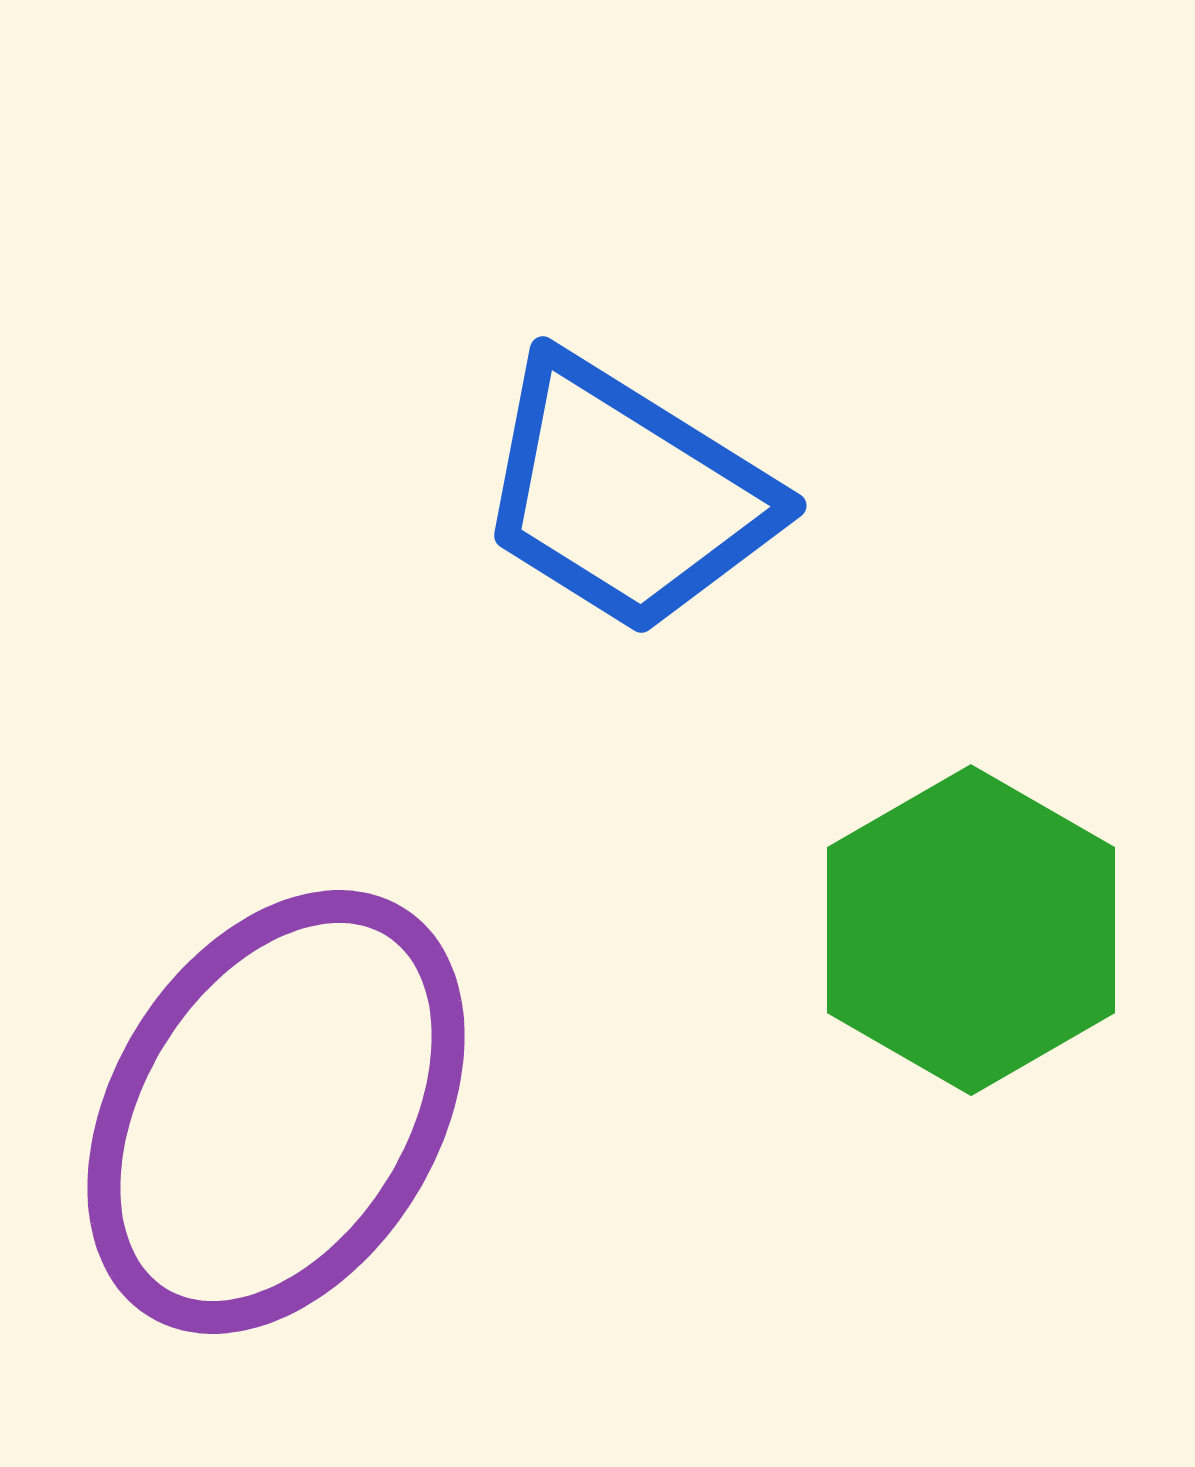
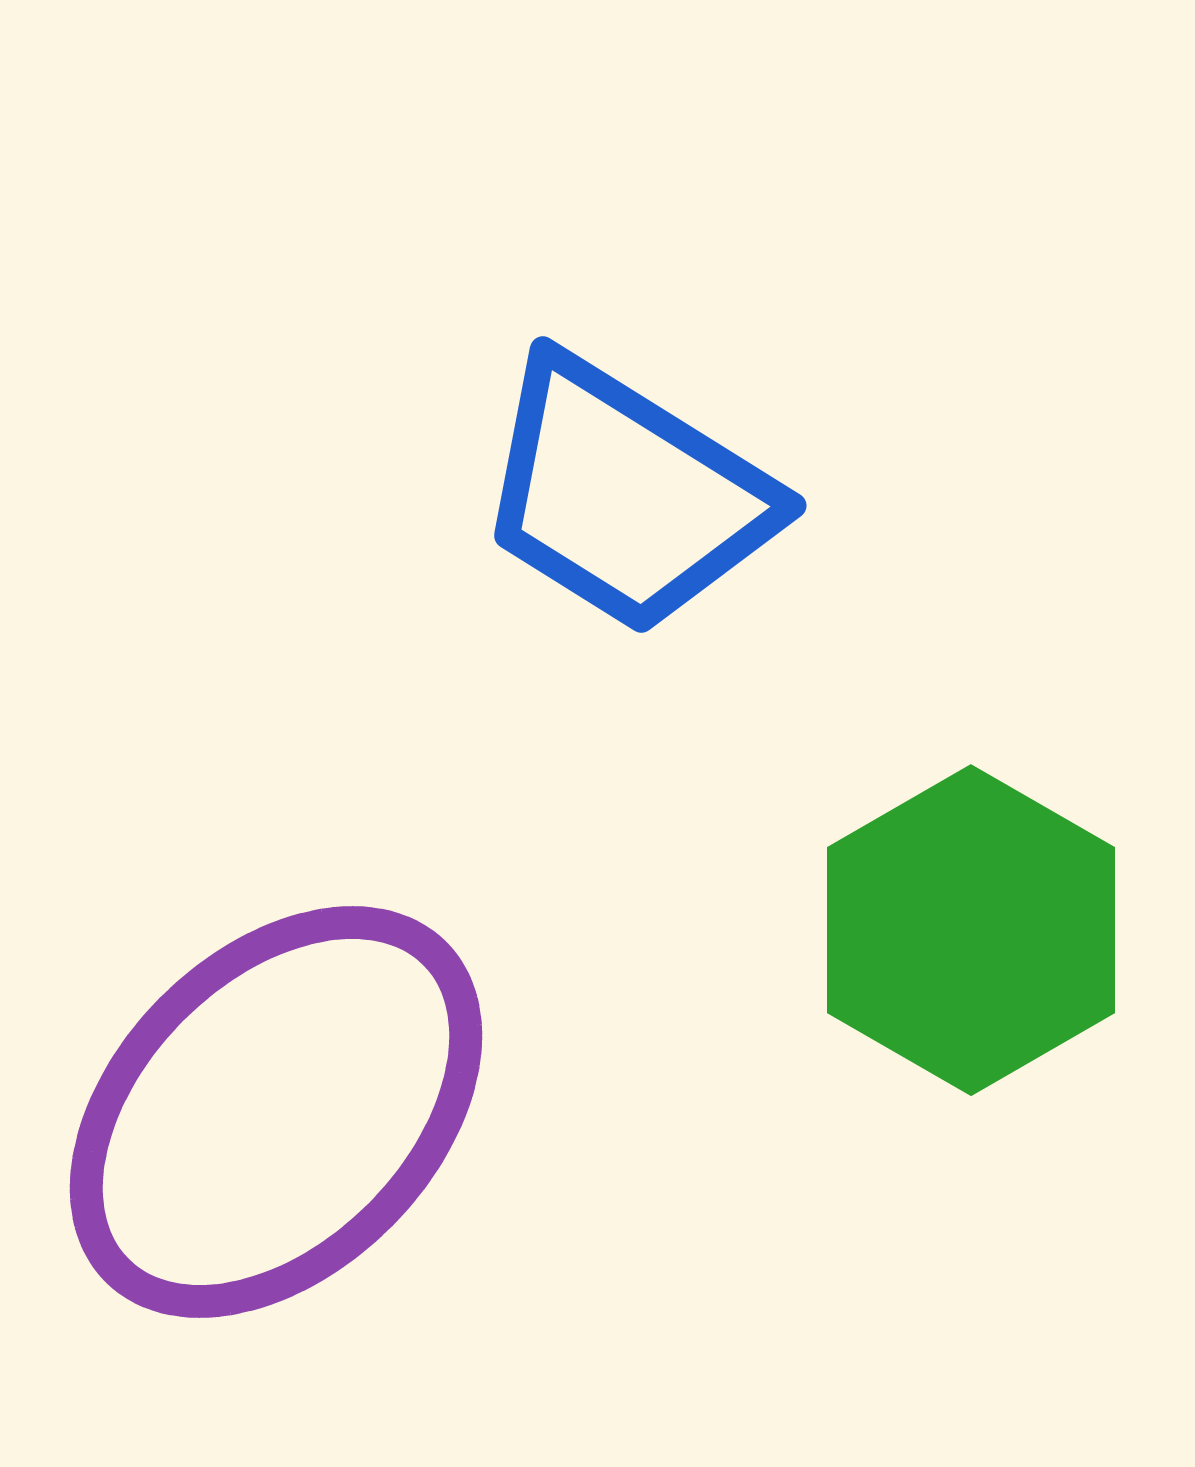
purple ellipse: rotated 13 degrees clockwise
